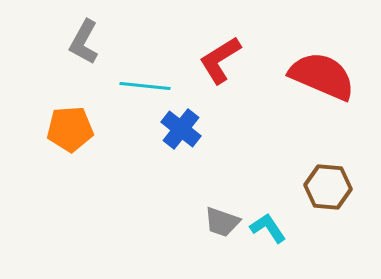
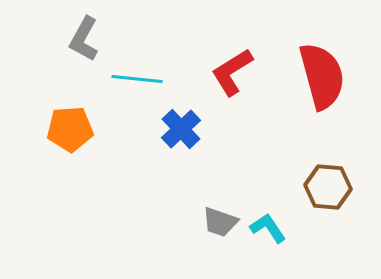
gray L-shape: moved 3 px up
red L-shape: moved 12 px right, 12 px down
red semicircle: rotated 52 degrees clockwise
cyan line: moved 8 px left, 7 px up
blue cross: rotated 9 degrees clockwise
gray trapezoid: moved 2 px left
